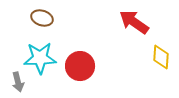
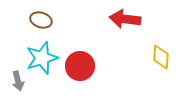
brown ellipse: moved 1 px left, 2 px down
red arrow: moved 9 px left, 3 px up; rotated 28 degrees counterclockwise
cyan star: moved 2 px right; rotated 16 degrees counterclockwise
gray arrow: moved 1 px up
